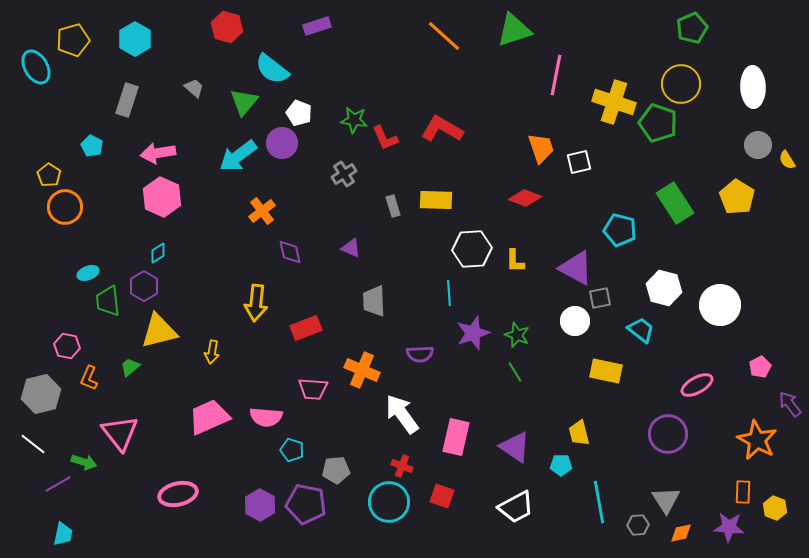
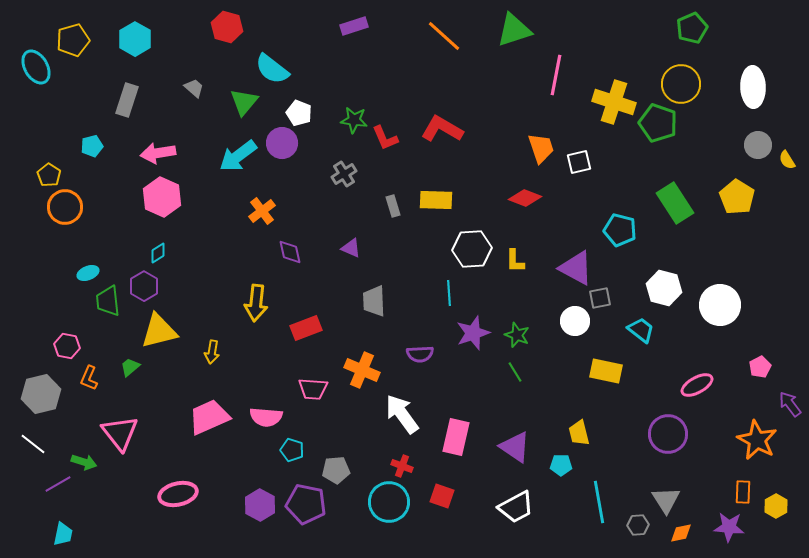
purple rectangle at (317, 26): moved 37 px right
cyan pentagon at (92, 146): rotated 30 degrees clockwise
yellow hexagon at (775, 508): moved 1 px right, 2 px up; rotated 10 degrees clockwise
